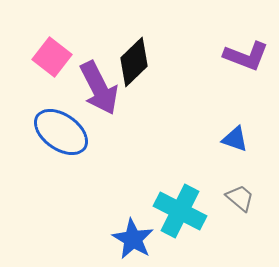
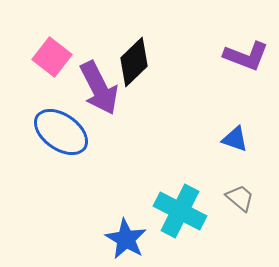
blue star: moved 7 px left
